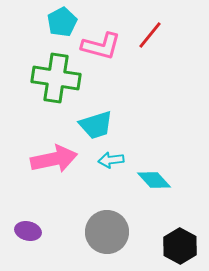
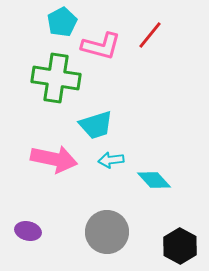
pink arrow: rotated 24 degrees clockwise
